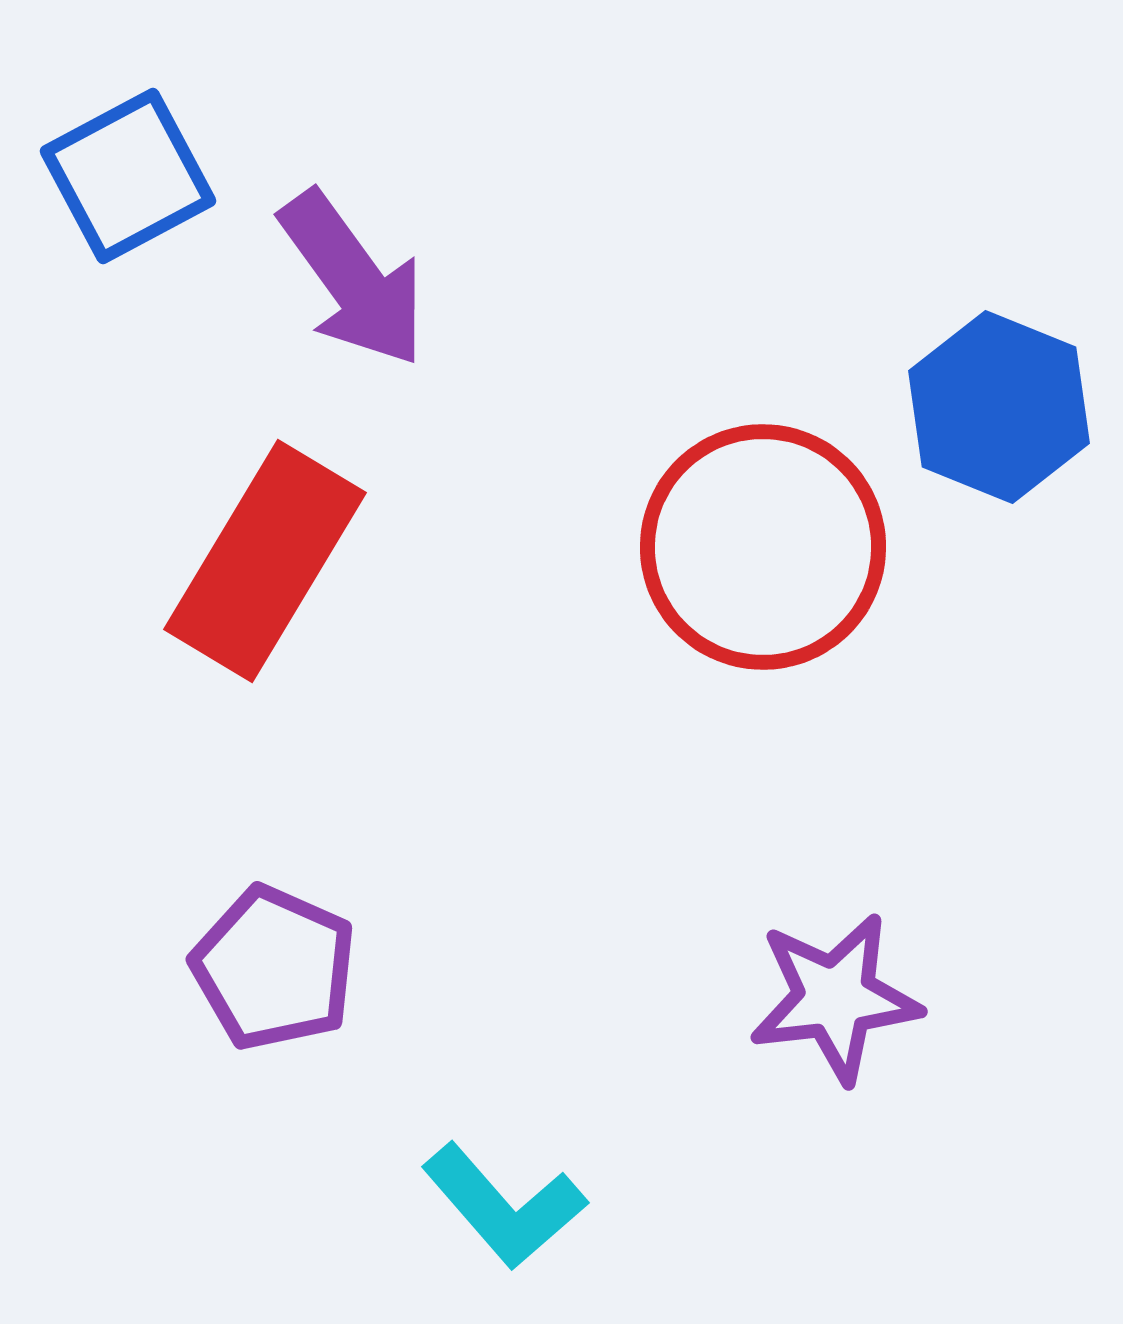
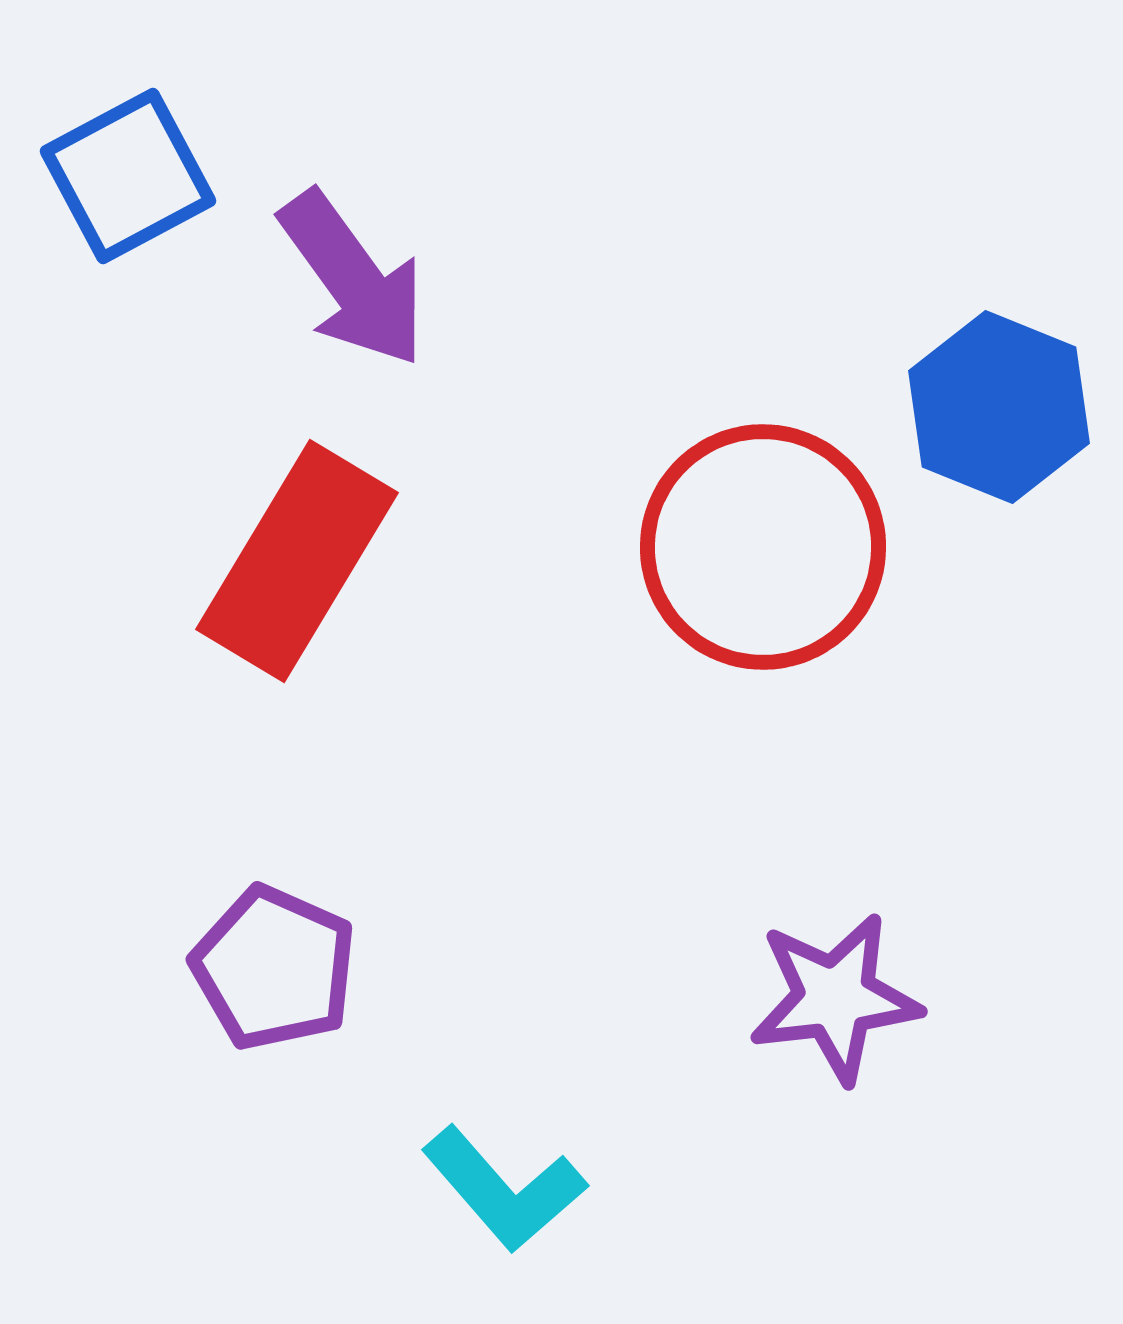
red rectangle: moved 32 px right
cyan L-shape: moved 17 px up
